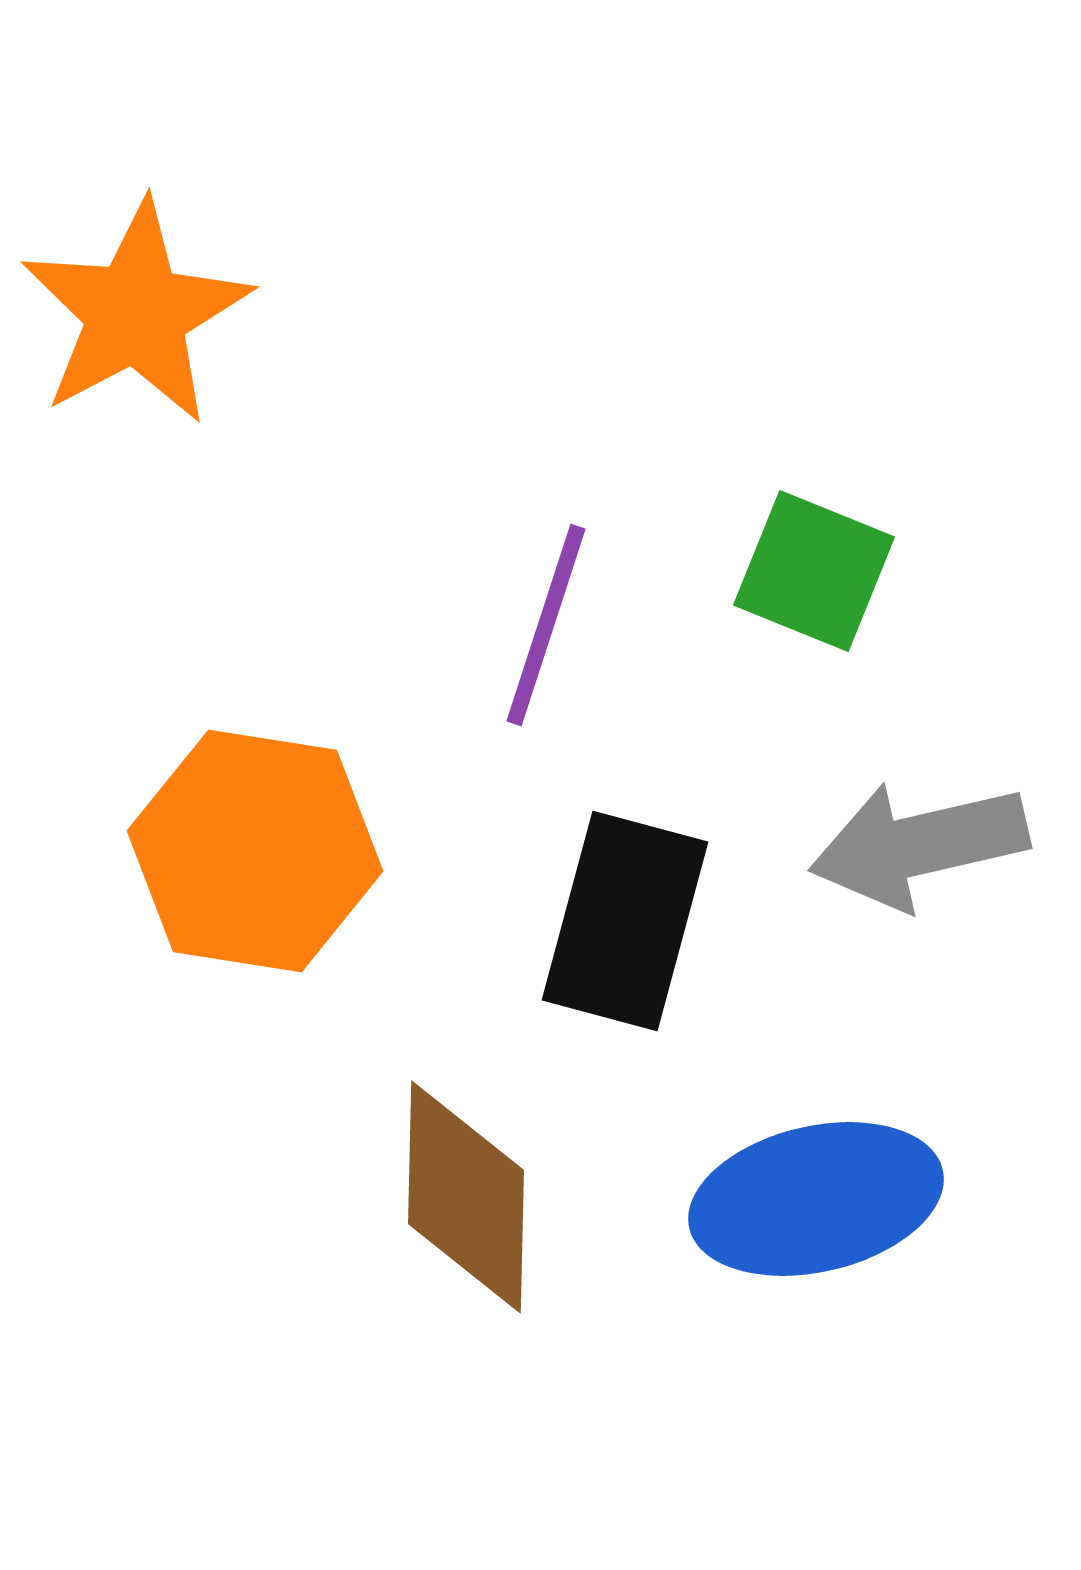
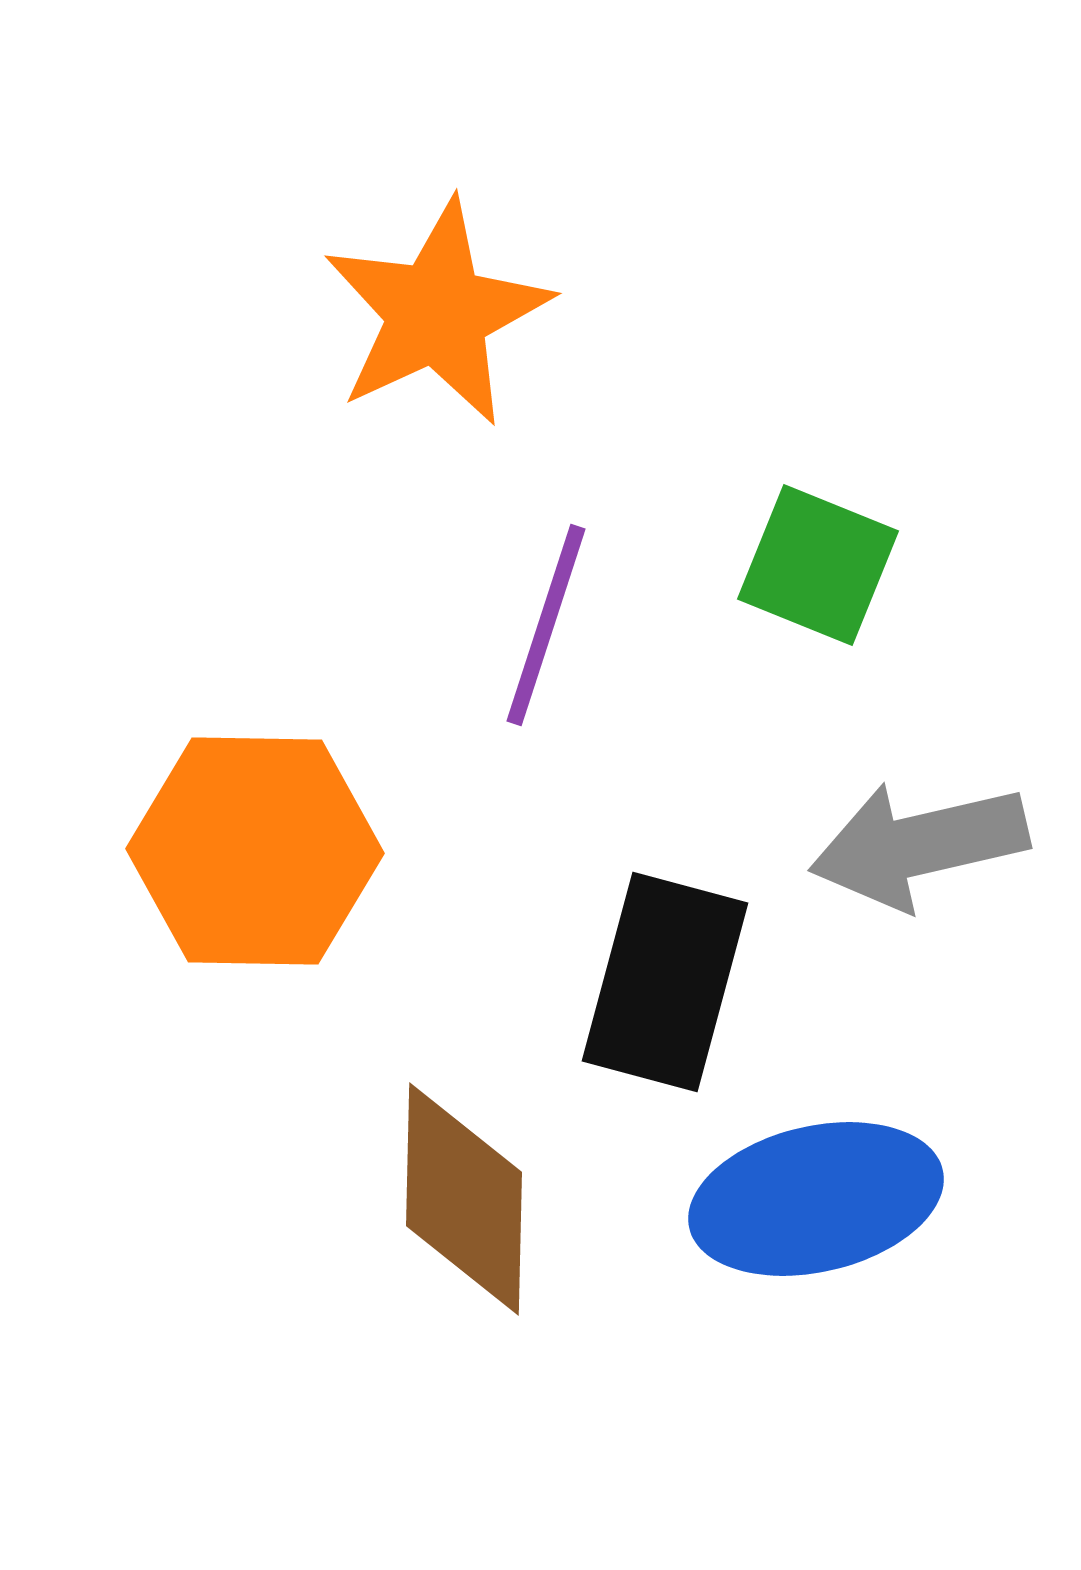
orange star: moved 301 px right; rotated 3 degrees clockwise
green square: moved 4 px right, 6 px up
orange hexagon: rotated 8 degrees counterclockwise
black rectangle: moved 40 px right, 61 px down
brown diamond: moved 2 px left, 2 px down
